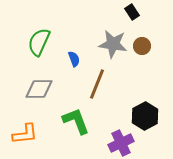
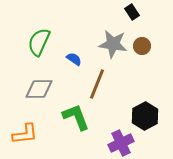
blue semicircle: rotated 35 degrees counterclockwise
green L-shape: moved 4 px up
